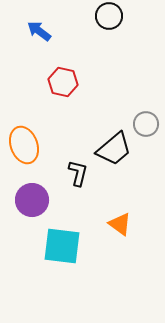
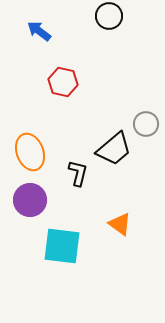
orange ellipse: moved 6 px right, 7 px down
purple circle: moved 2 px left
